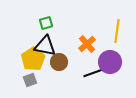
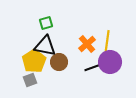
yellow line: moved 10 px left, 11 px down
yellow pentagon: moved 1 px right, 2 px down
black line: moved 1 px right, 6 px up
